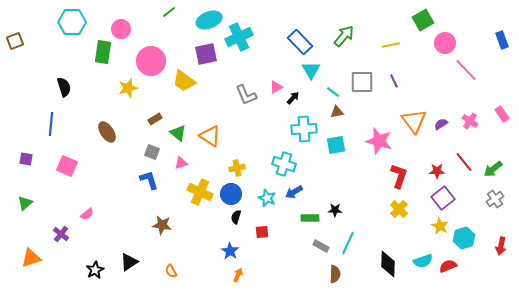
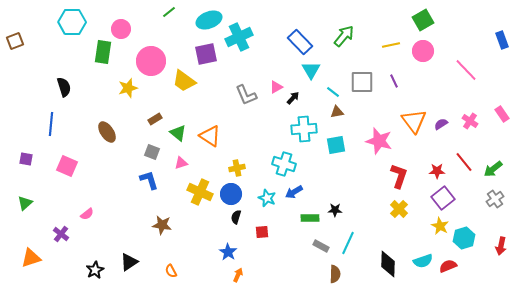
pink circle at (445, 43): moved 22 px left, 8 px down
blue star at (230, 251): moved 2 px left, 1 px down
